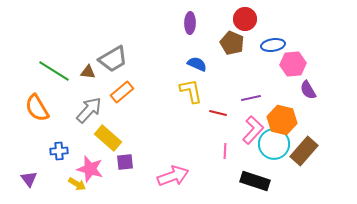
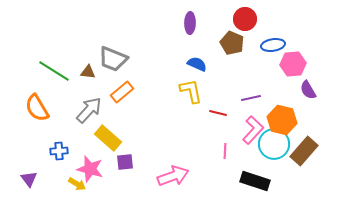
gray trapezoid: rotated 52 degrees clockwise
